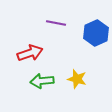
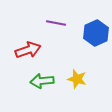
red arrow: moved 2 px left, 3 px up
